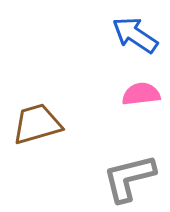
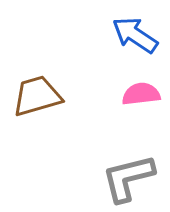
brown trapezoid: moved 28 px up
gray L-shape: moved 1 px left
